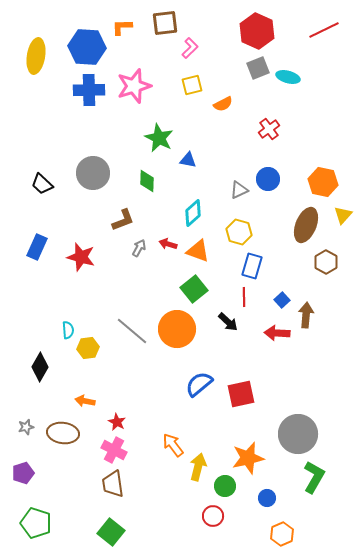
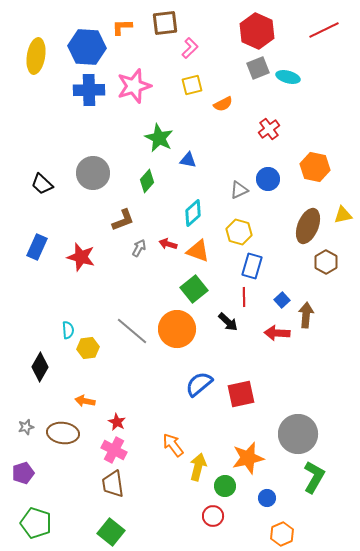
green diamond at (147, 181): rotated 40 degrees clockwise
orange hexagon at (323, 182): moved 8 px left, 15 px up
yellow triangle at (343, 215): rotated 36 degrees clockwise
brown ellipse at (306, 225): moved 2 px right, 1 px down
